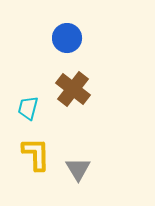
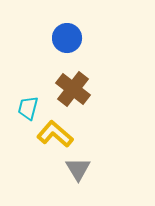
yellow L-shape: moved 19 px right, 20 px up; rotated 48 degrees counterclockwise
